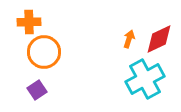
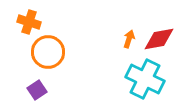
orange cross: rotated 20 degrees clockwise
red diamond: rotated 16 degrees clockwise
orange circle: moved 4 px right
cyan cross: rotated 36 degrees counterclockwise
